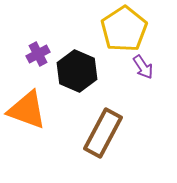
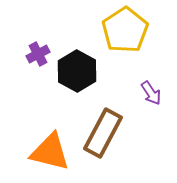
yellow pentagon: moved 1 px right, 1 px down
purple arrow: moved 8 px right, 26 px down
black hexagon: rotated 6 degrees clockwise
orange triangle: moved 23 px right, 42 px down; rotated 6 degrees counterclockwise
